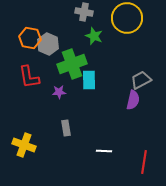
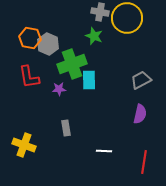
gray cross: moved 16 px right
purple star: moved 3 px up
purple semicircle: moved 7 px right, 14 px down
